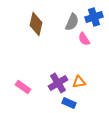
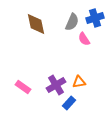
blue cross: moved 1 px right, 1 px down
brown diamond: rotated 25 degrees counterclockwise
purple cross: moved 2 px left, 2 px down
blue rectangle: rotated 72 degrees counterclockwise
